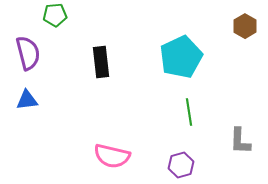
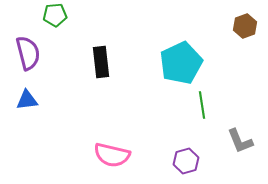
brown hexagon: rotated 10 degrees clockwise
cyan pentagon: moved 6 px down
green line: moved 13 px right, 7 px up
gray L-shape: rotated 24 degrees counterclockwise
pink semicircle: moved 1 px up
purple hexagon: moved 5 px right, 4 px up
